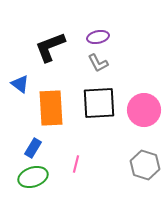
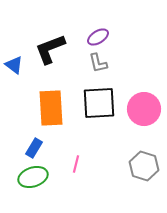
purple ellipse: rotated 20 degrees counterclockwise
black L-shape: moved 2 px down
gray L-shape: rotated 15 degrees clockwise
blue triangle: moved 6 px left, 19 px up
pink circle: moved 1 px up
blue rectangle: moved 1 px right
gray hexagon: moved 1 px left, 1 px down
